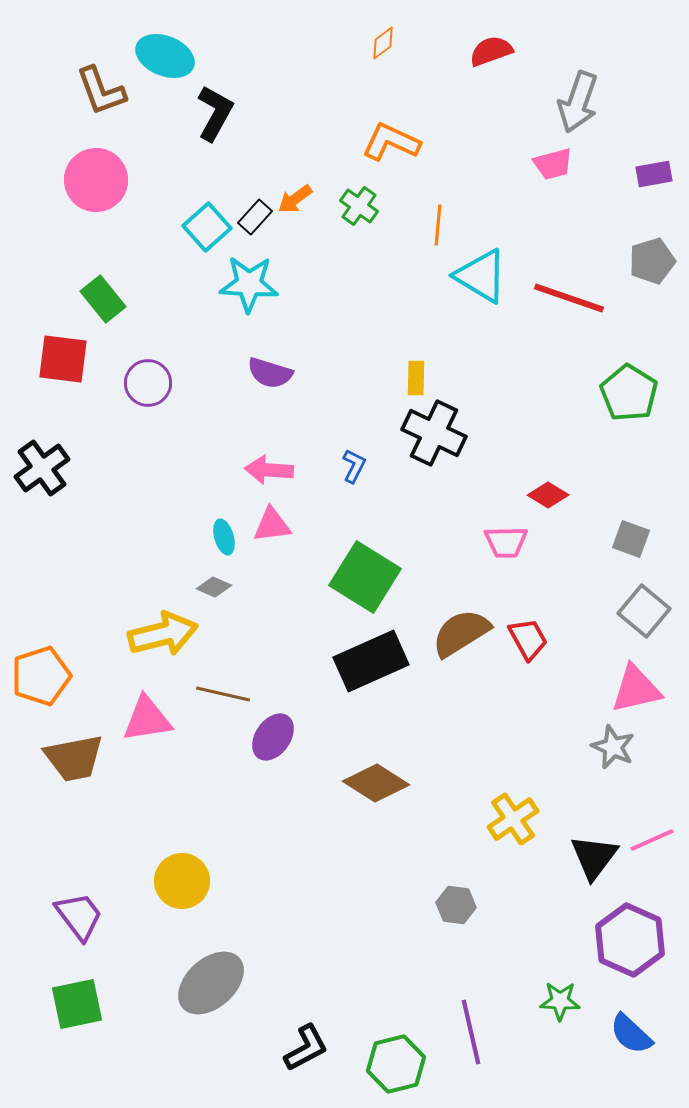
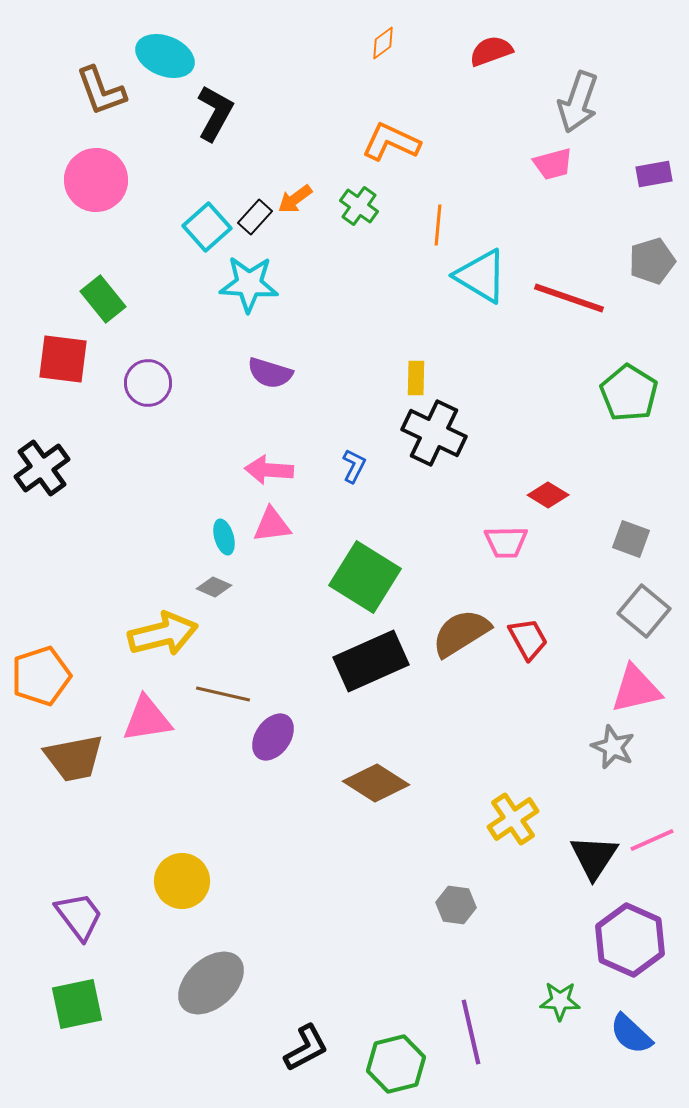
black triangle at (594, 857): rotated 4 degrees counterclockwise
